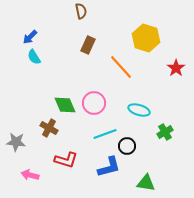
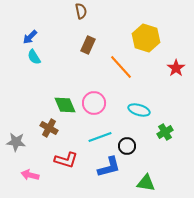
cyan line: moved 5 px left, 3 px down
